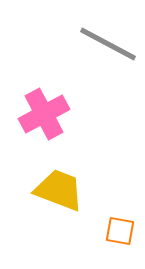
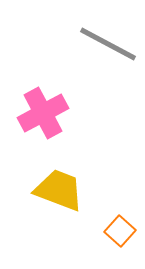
pink cross: moved 1 px left, 1 px up
orange square: rotated 32 degrees clockwise
